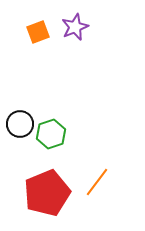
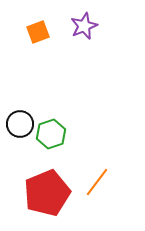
purple star: moved 9 px right, 1 px up
